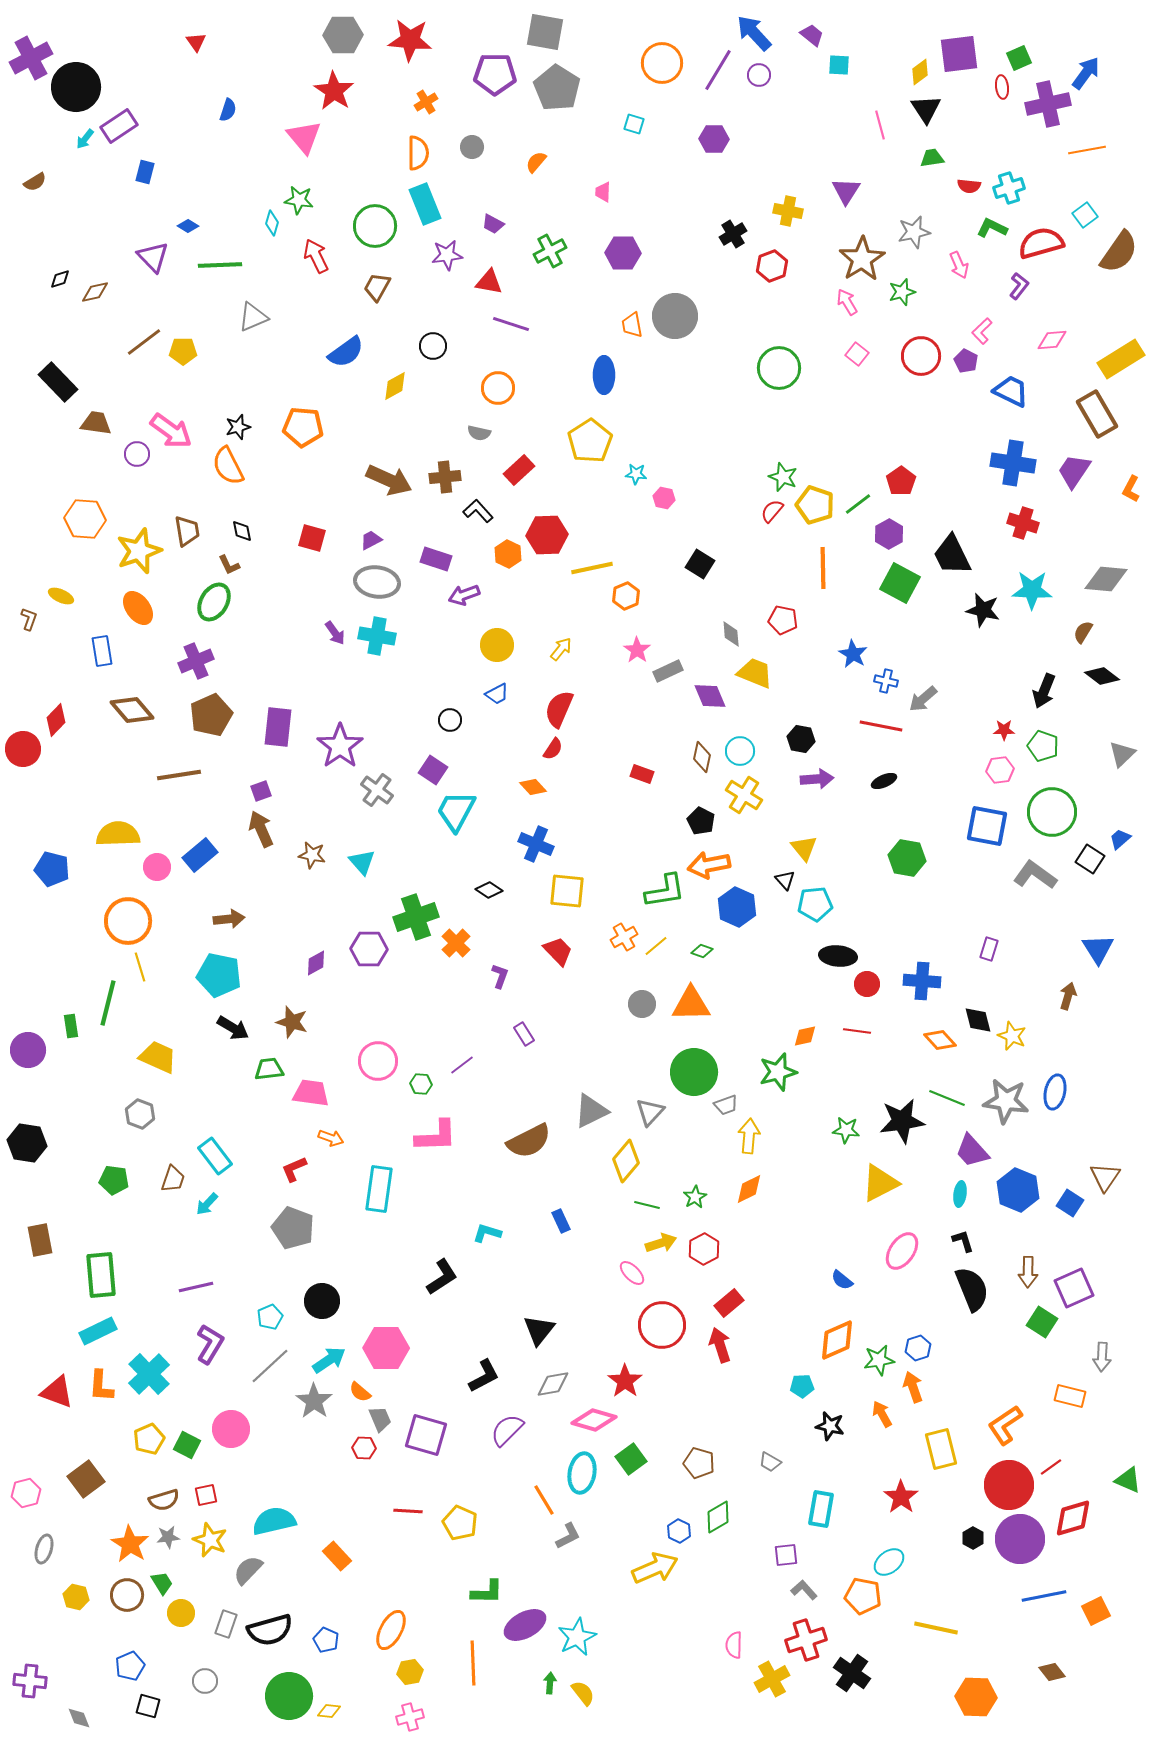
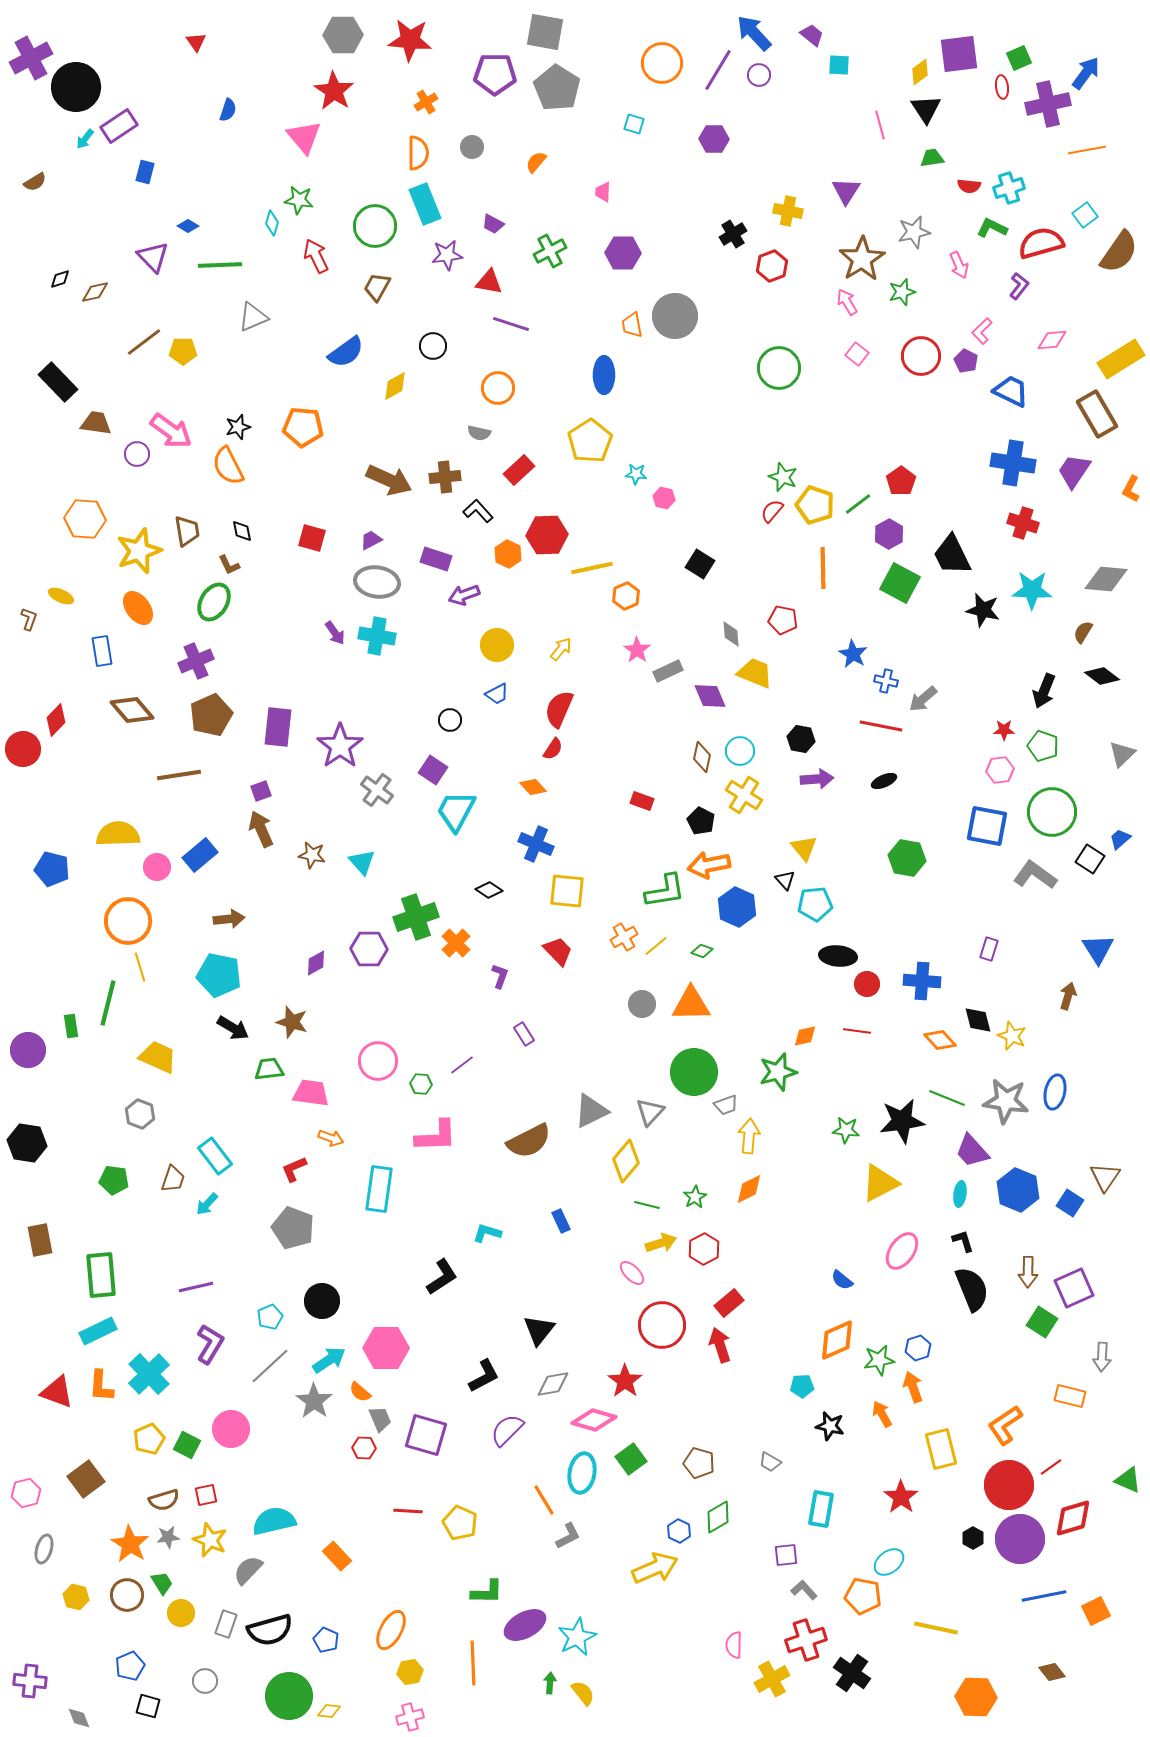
red rectangle at (642, 774): moved 27 px down
